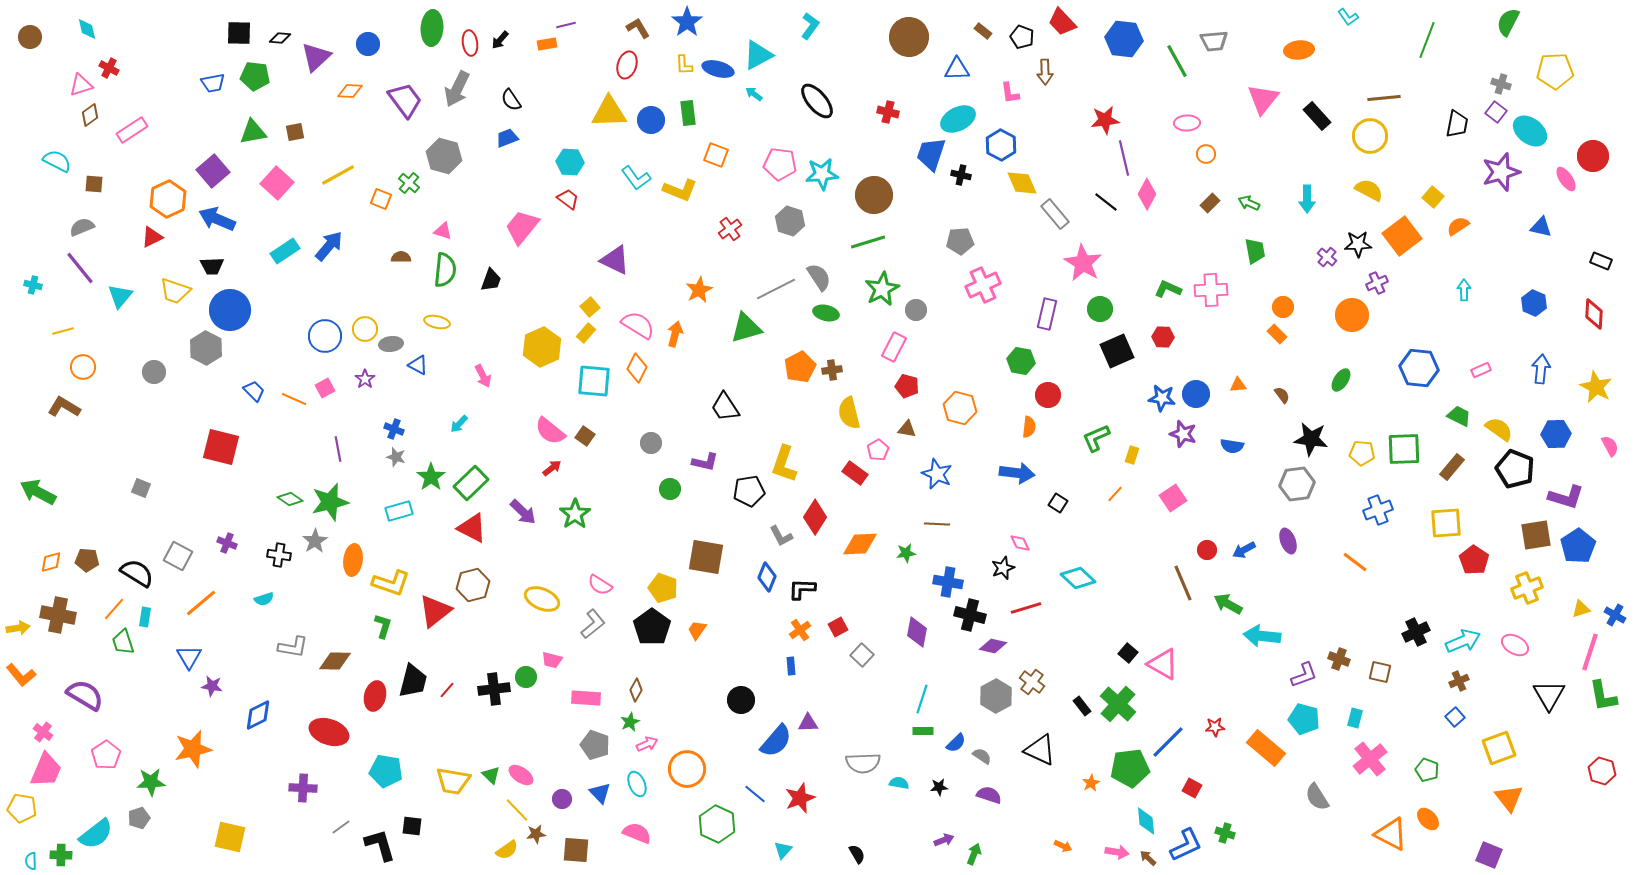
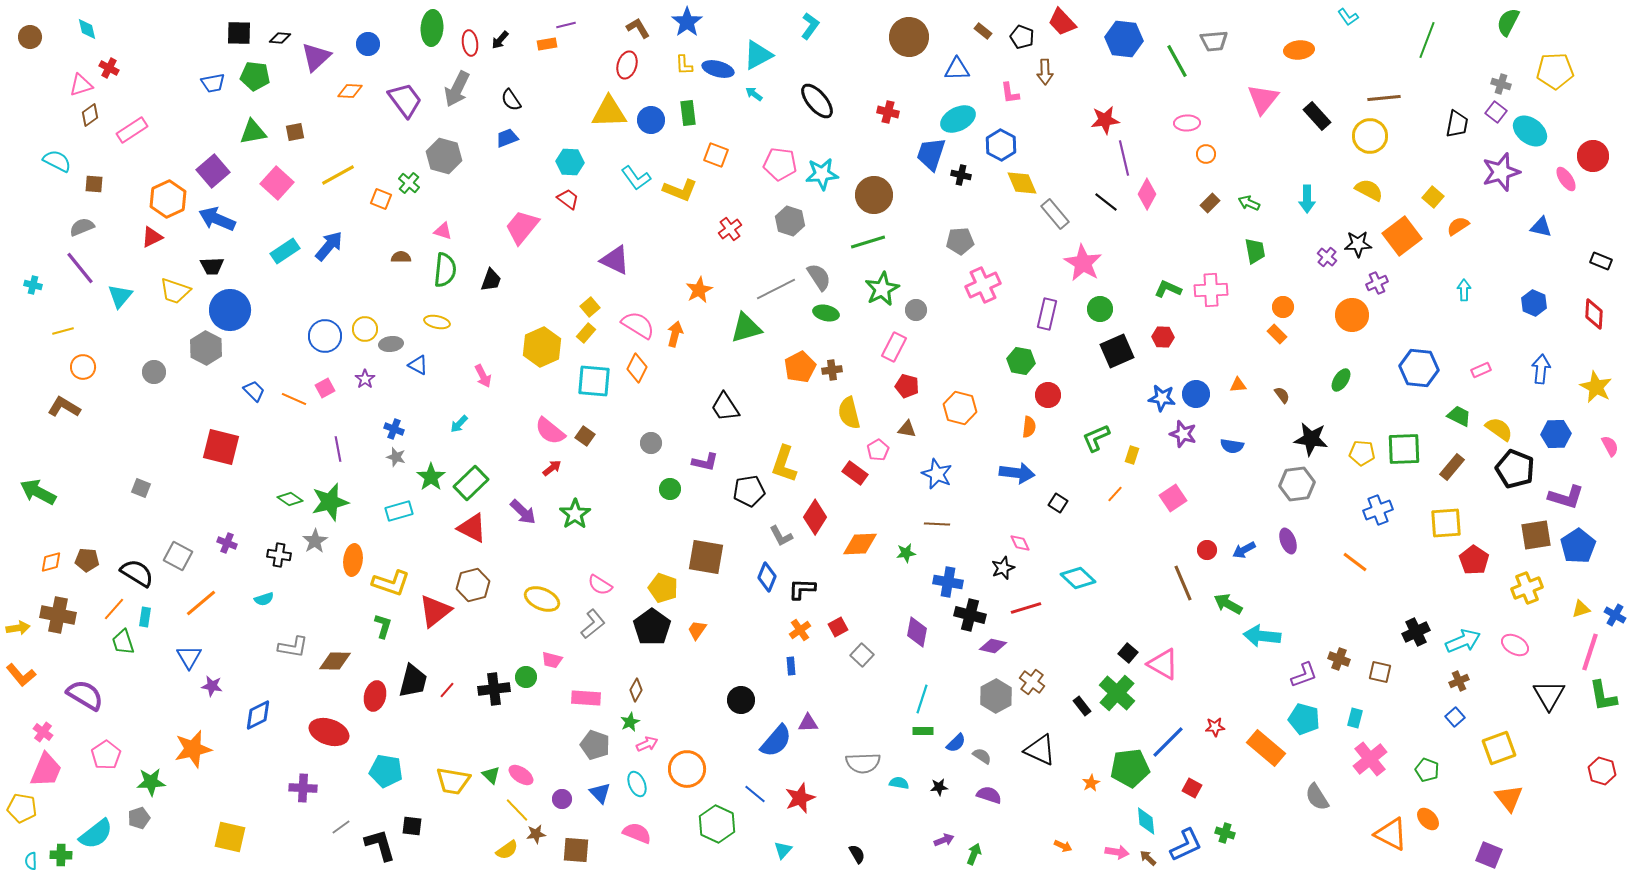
green cross at (1118, 704): moved 1 px left, 11 px up
